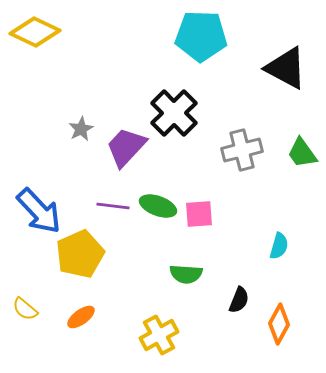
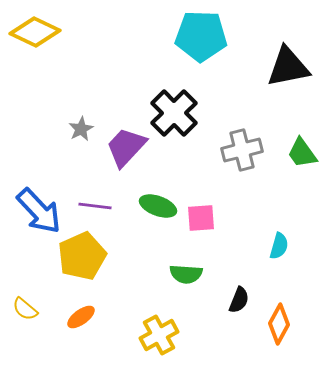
black triangle: moved 2 px right, 1 px up; rotated 39 degrees counterclockwise
purple line: moved 18 px left
pink square: moved 2 px right, 4 px down
yellow pentagon: moved 2 px right, 2 px down
